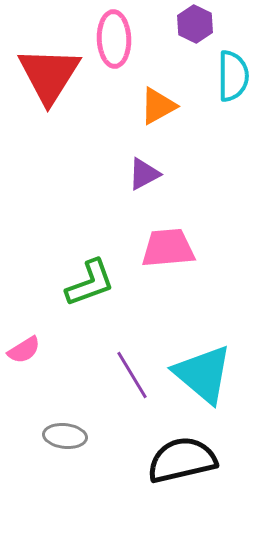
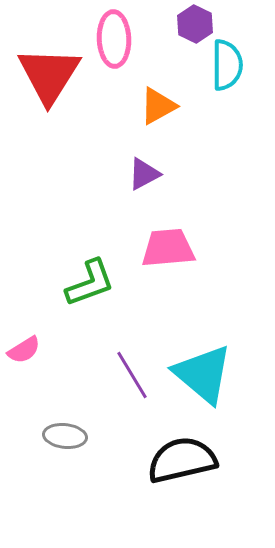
cyan semicircle: moved 6 px left, 11 px up
